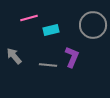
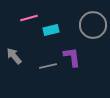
purple L-shape: rotated 30 degrees counterclockwise
gray line: moved 1 px down; rotated 18 degrees counterclockwise
